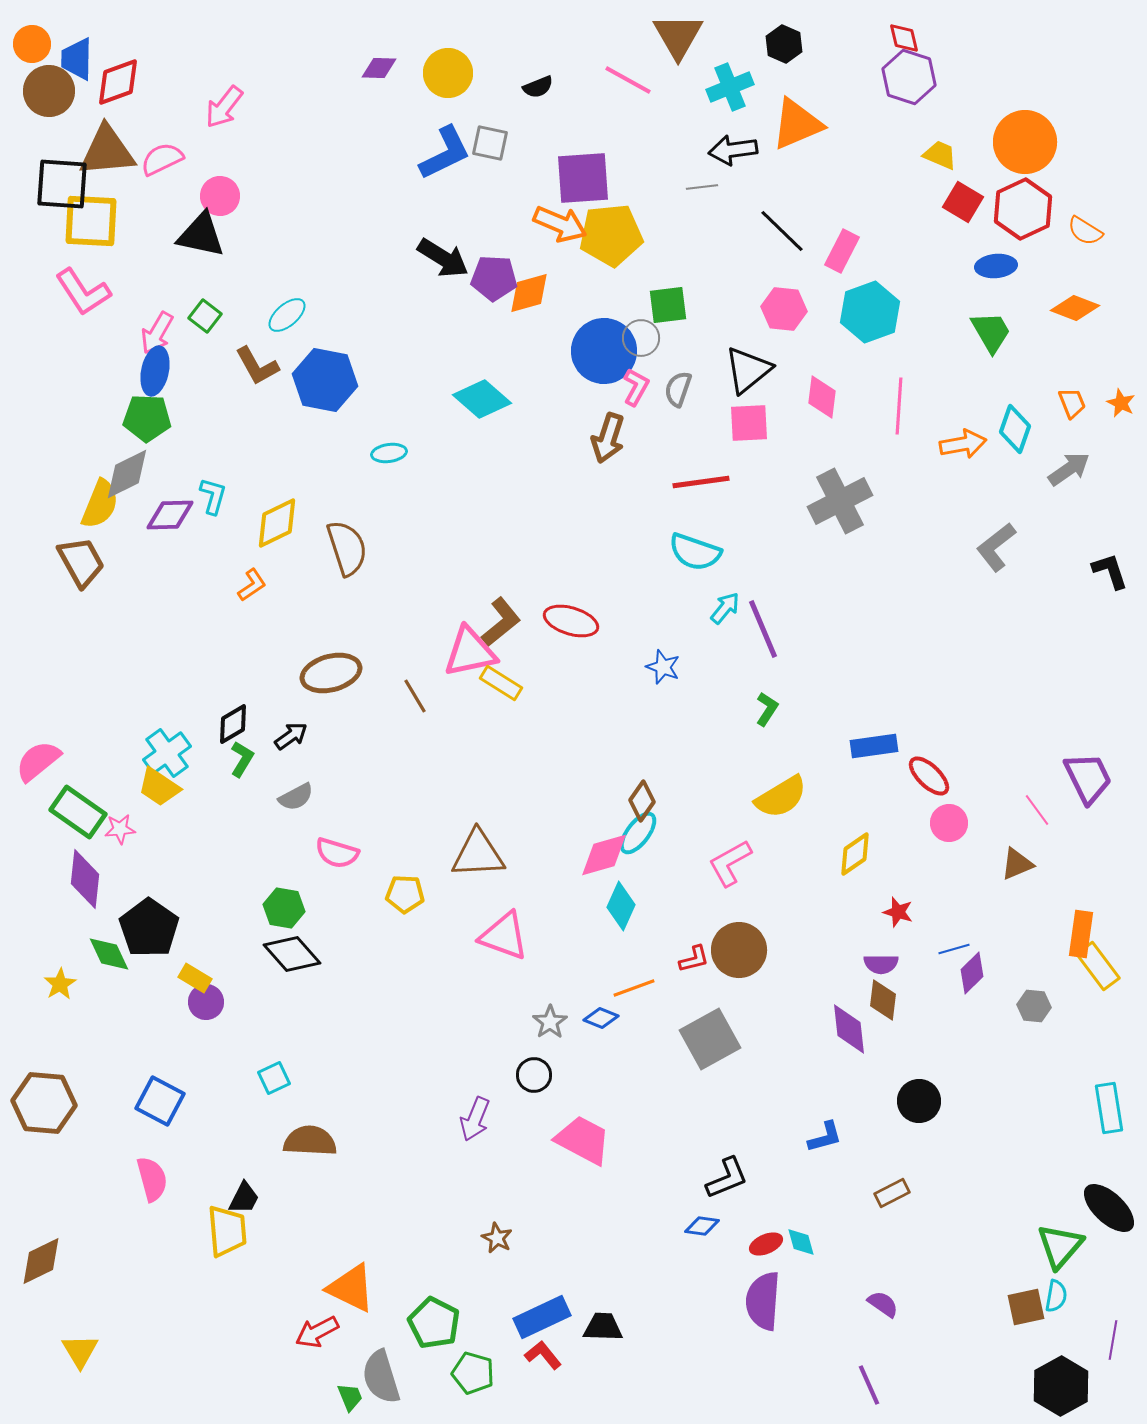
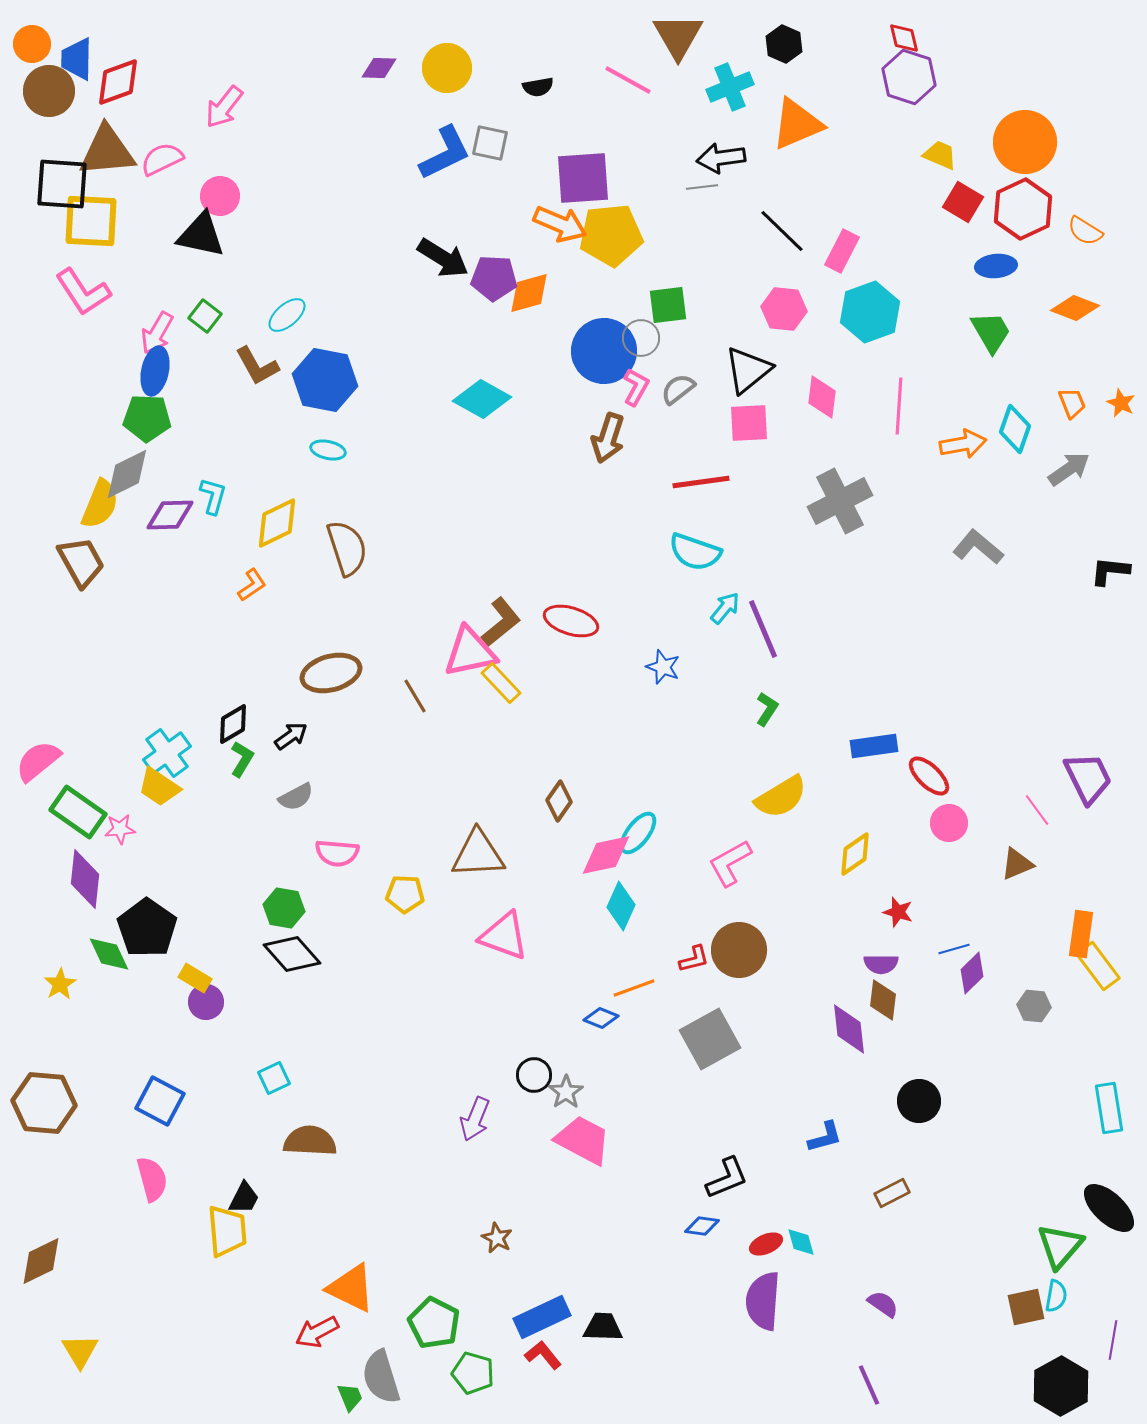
yellow circle at (448, 73): moved 1 px left, 5 px up
black semicircle at (538, 87): rotated 12 degrees clockwise
black arrow at (733, 150): moved 12 px left, 8 px down
gray semicircle at (678, 389): rotated 33 degrees clockwise
cyan diamond at (482, 399): rotated 12 degrees counterclockwise
cyan ellipse at (389, 453): moved 61 px left, 3 px up; rotated 20 degrees clockwise
gray L-shape at (996, 547): moved 18 px left; rotated 78 degrees clockwise
black L-shape at (1110, 571): rotated 66 degrees counterclockwise
yellow rectangle at (501, 683): rotated 15 degrees clockwise
brown diamond at (642, 801): moved 83 px left
pink semicircle at (337, 853): rotated 12 degrees counterclockwise
pink diamond at (604, 855): moved 2 px right; rotated 4 degrees clockwise
black pentagon at (149, 928): moved 2 px left
gray star at (550, 1022): moved 16 px right, 70 px down
